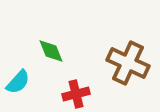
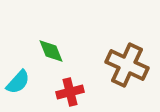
brown cross: moved 1 px left, 2 px down
red cross: moved 6 px left, 2 px up
